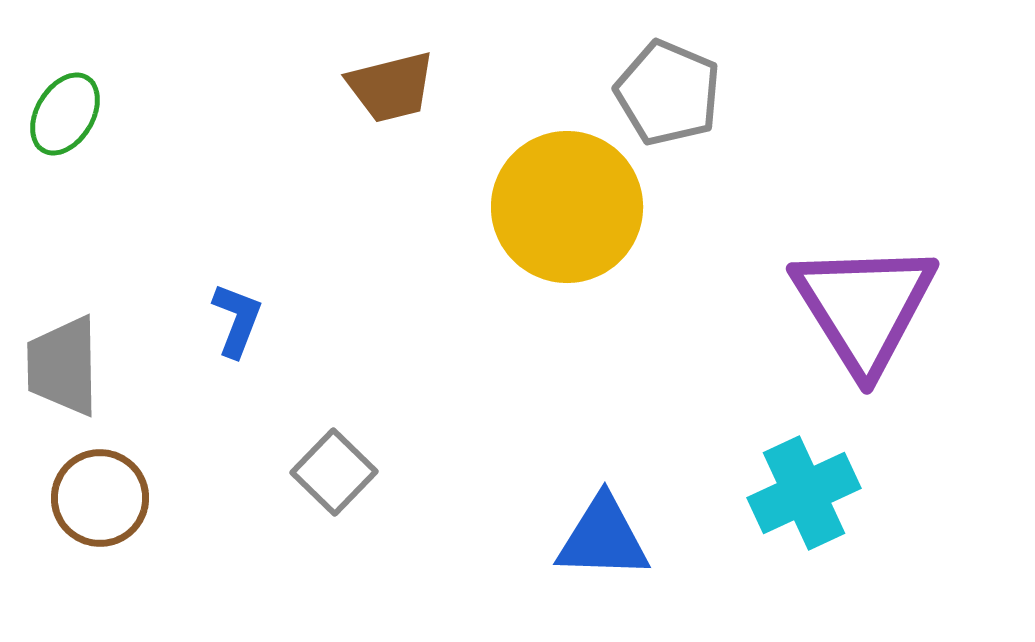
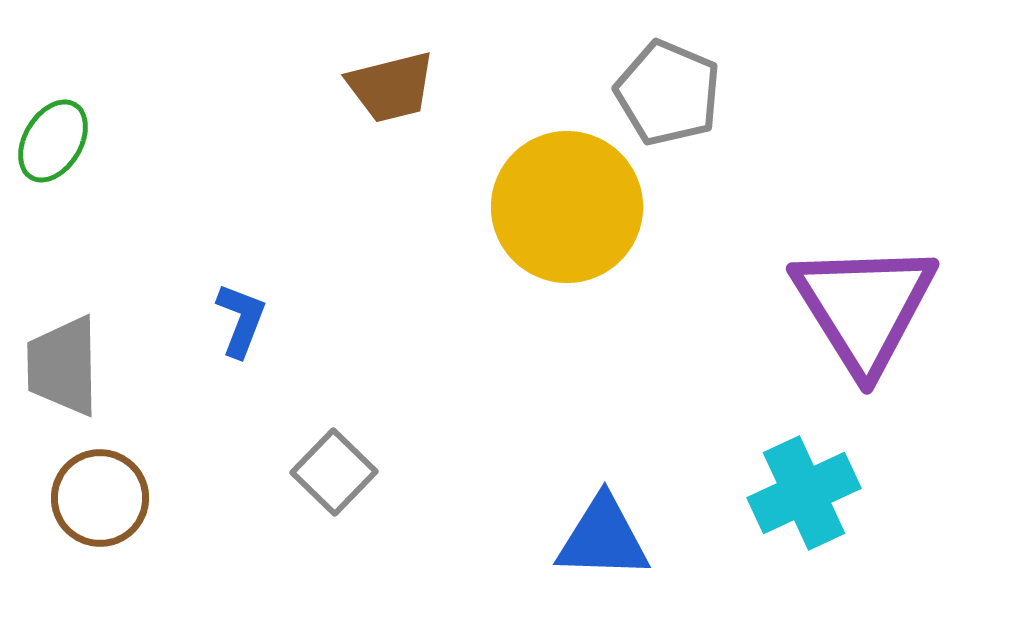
green ellipse: moved 12 px left, 27 px down
blue L-shape: moved 4 px right
